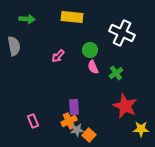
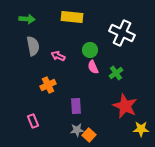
gray semicircle: moved 19 px right
pink arrow: rotated 72 degrees clockwise
purple rectangle: moved 2 px right, 1 px up
orange cross: moved 21 px left, 36 px up
